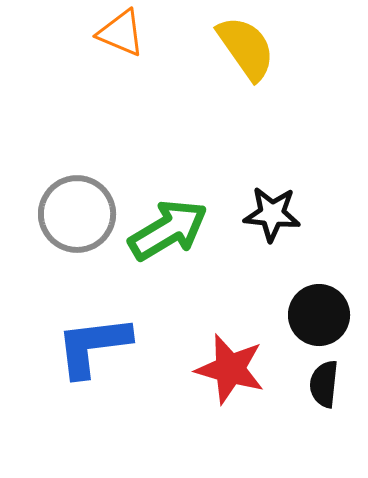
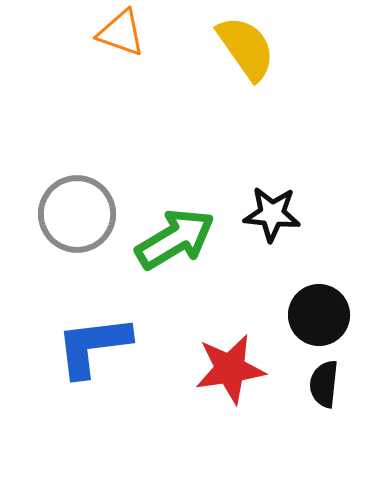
orange triangle: rotated 4 degrees counterclockwise
green arrow: moved 7 px right, 9 px down
red star: rotated 24 degrees counterclockwise
